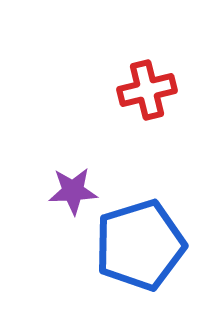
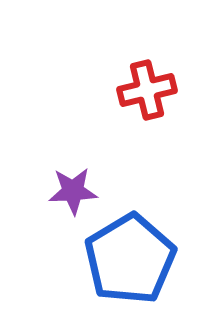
blue pentagon: moved 10 px left, 14 px down; rotated 14 degrees counterclockwise
